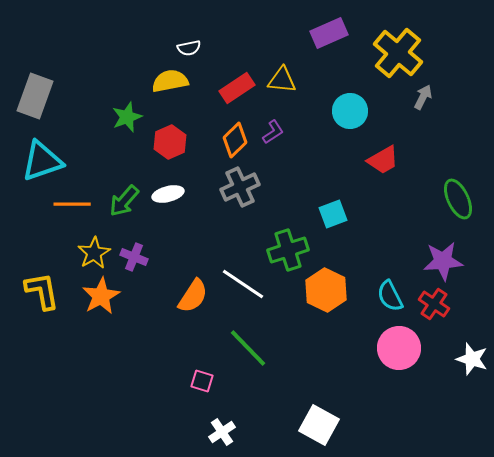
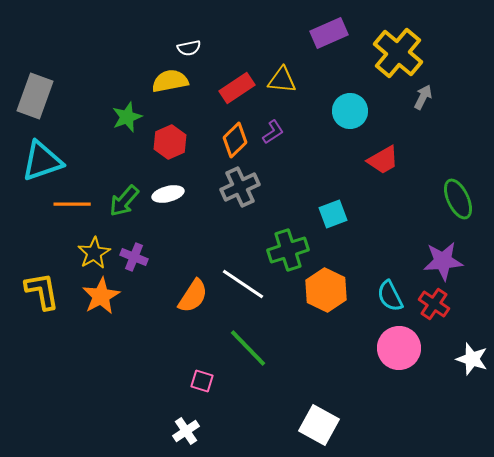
white cross: moved 36 px left, 1 px up
